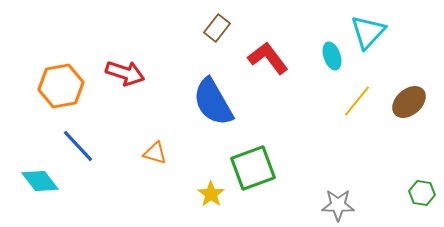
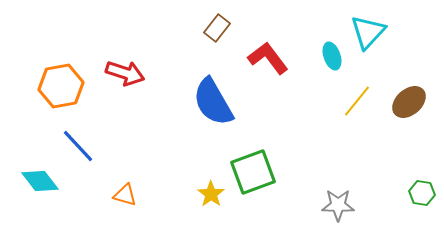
orange triangle: moved 30 px left, 42 px down
green square: moved 4 px down
